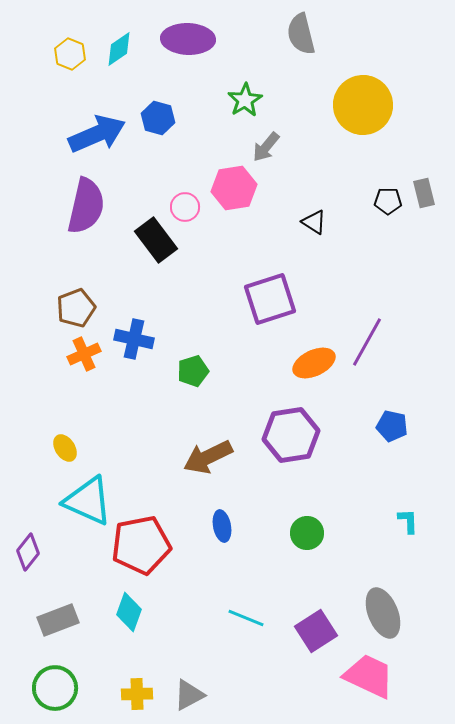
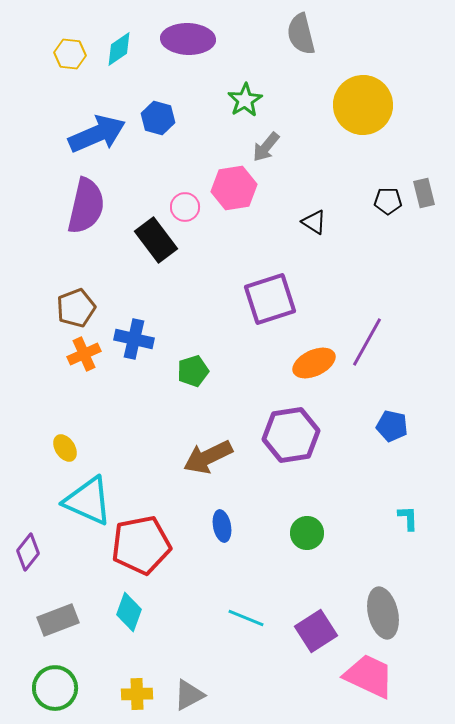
yellow hexagon at (70, 54): rotated 16 degrees counterclockwise
cyan L-shape at (408, 521): moved 3 px up
gray ellipse at (383, 613): rotated 9 degrees clockwise
